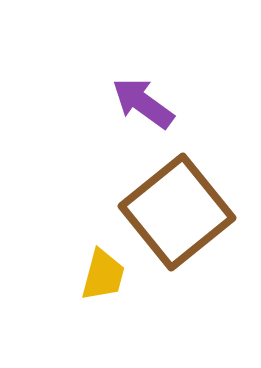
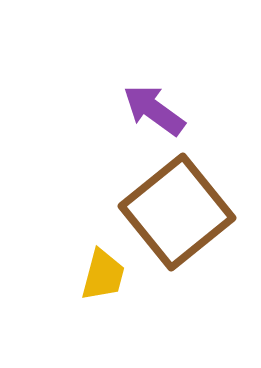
purple arrow: moved 11 px right, 7 px down
